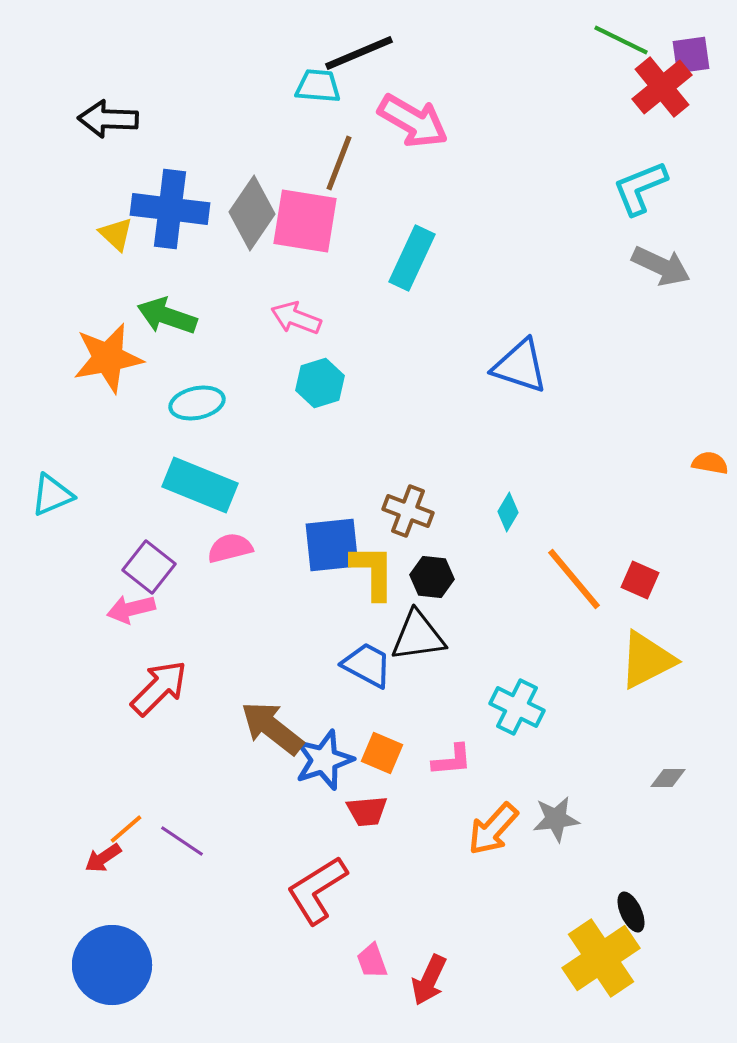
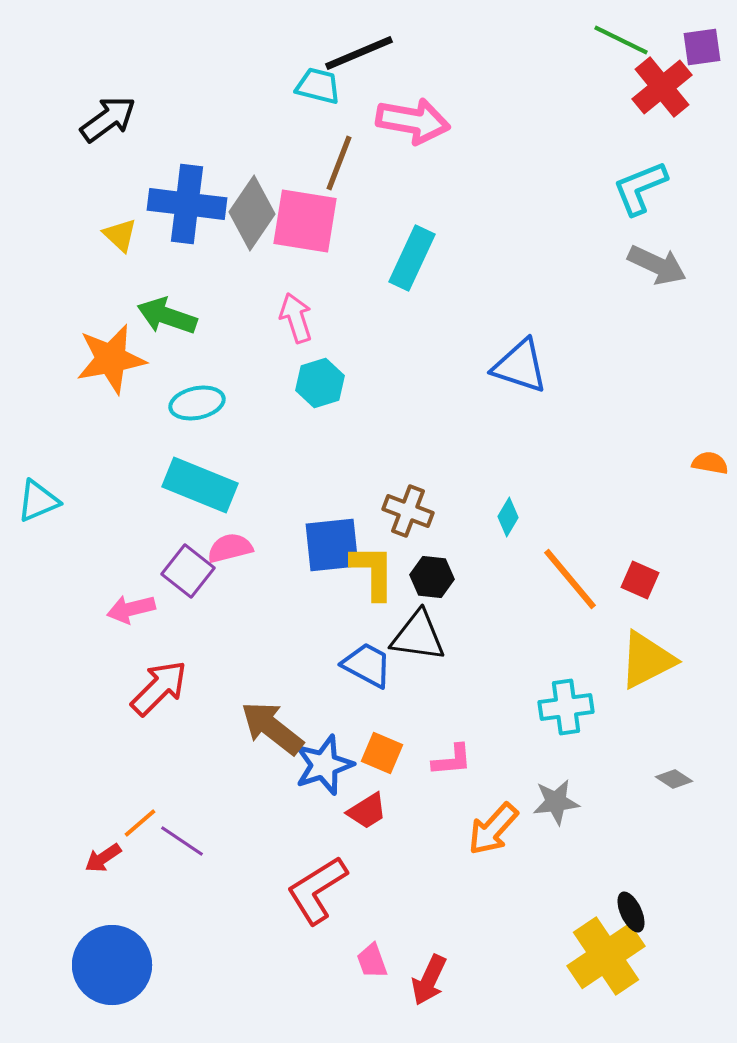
purple square at (691, 55): moved 11 px right, 8 px up
cyan trapezoid at (318, 86): rotated 9 degrees clockwise
black arrow at (108, 119): rotated 142 degrees clockwise
pink arrow at (413, 121): rotated 20 degrees counterclockwise
blue cross at (170, 209): moved 17 px right, 5 px up
yellow triangle at (116, 234): moved 4 px right, 1 px down
gray arrow at (661, 266): moved 4 px left, 1 px up
pink arrow at (296, 318): rotated 51 degrees clockwise
orange star at (108, 358): moved 3 px right, 1 px down
cyan triangle at (52, 495): moved 14 px left, 6 px down
cyan diamond at (508, 512): moved 5 px down
purple square at (149, 567): moved 39 px right, 4 px down
orange line at (574, 579): moved 4 px left
black triangle at (418, 636): rotated 16 degrees clockwise
cyan cross at (517, 707): moved 49 px right; rotated 34 degrees counterclockwise
blue star at (324, 760): moved 5 px down
gray diamond at (668, 778): moved 6 px right, 1 px down; rotated 33 degrees clockwise
red trapezoid at (367, 811): rotated 27 degrees counterclockwise
gray star at (556, 819): moved 17 px up
orange line at (126, 829): moved 14 px right, 6 px up
yellow cross at (601, 958): moved 5 px right, 2 px up
